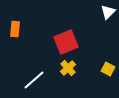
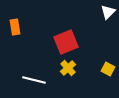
orange rectangle: moved 2 px up; rotated 14 degrees counterclockwise
white line: rotated 55 degrees clockwise
